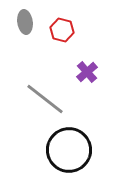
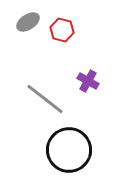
gray ellipse: moved 3 px right; rotated 65 degrees clockwise
purple cross: moved 1 px right, 9 px down; rotated 20 degrees counterclockwise
